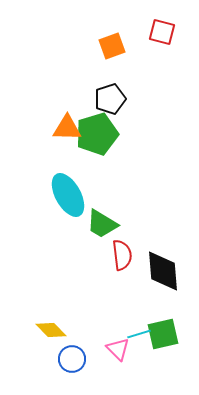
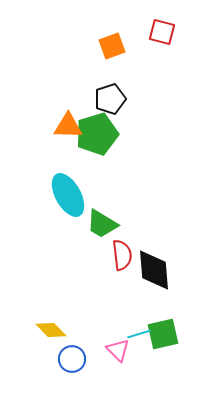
orange triangle: moved 1 px right, 2 px up
black diamond: moved 9 px left, 1 px up
pink triangle: moved 1 px down
